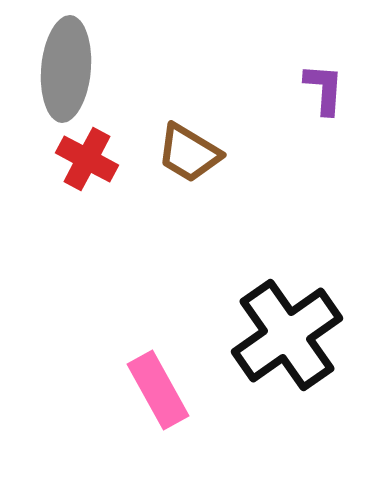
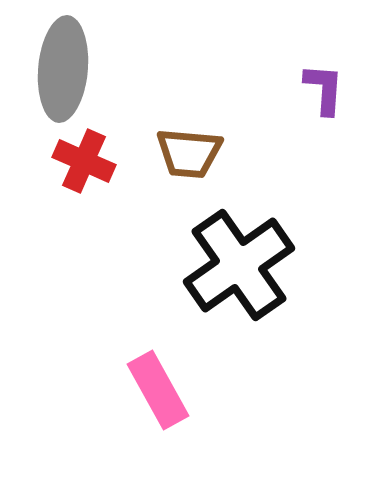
gray ellipse: moved 3 px left
brown trapezoid: rotated 26 degrees counterclockwise
red cross: moved 3 px left, 2 px down; rotated 4 degrees counterclockwise
black cross: moved 48 px left, 70 px up
